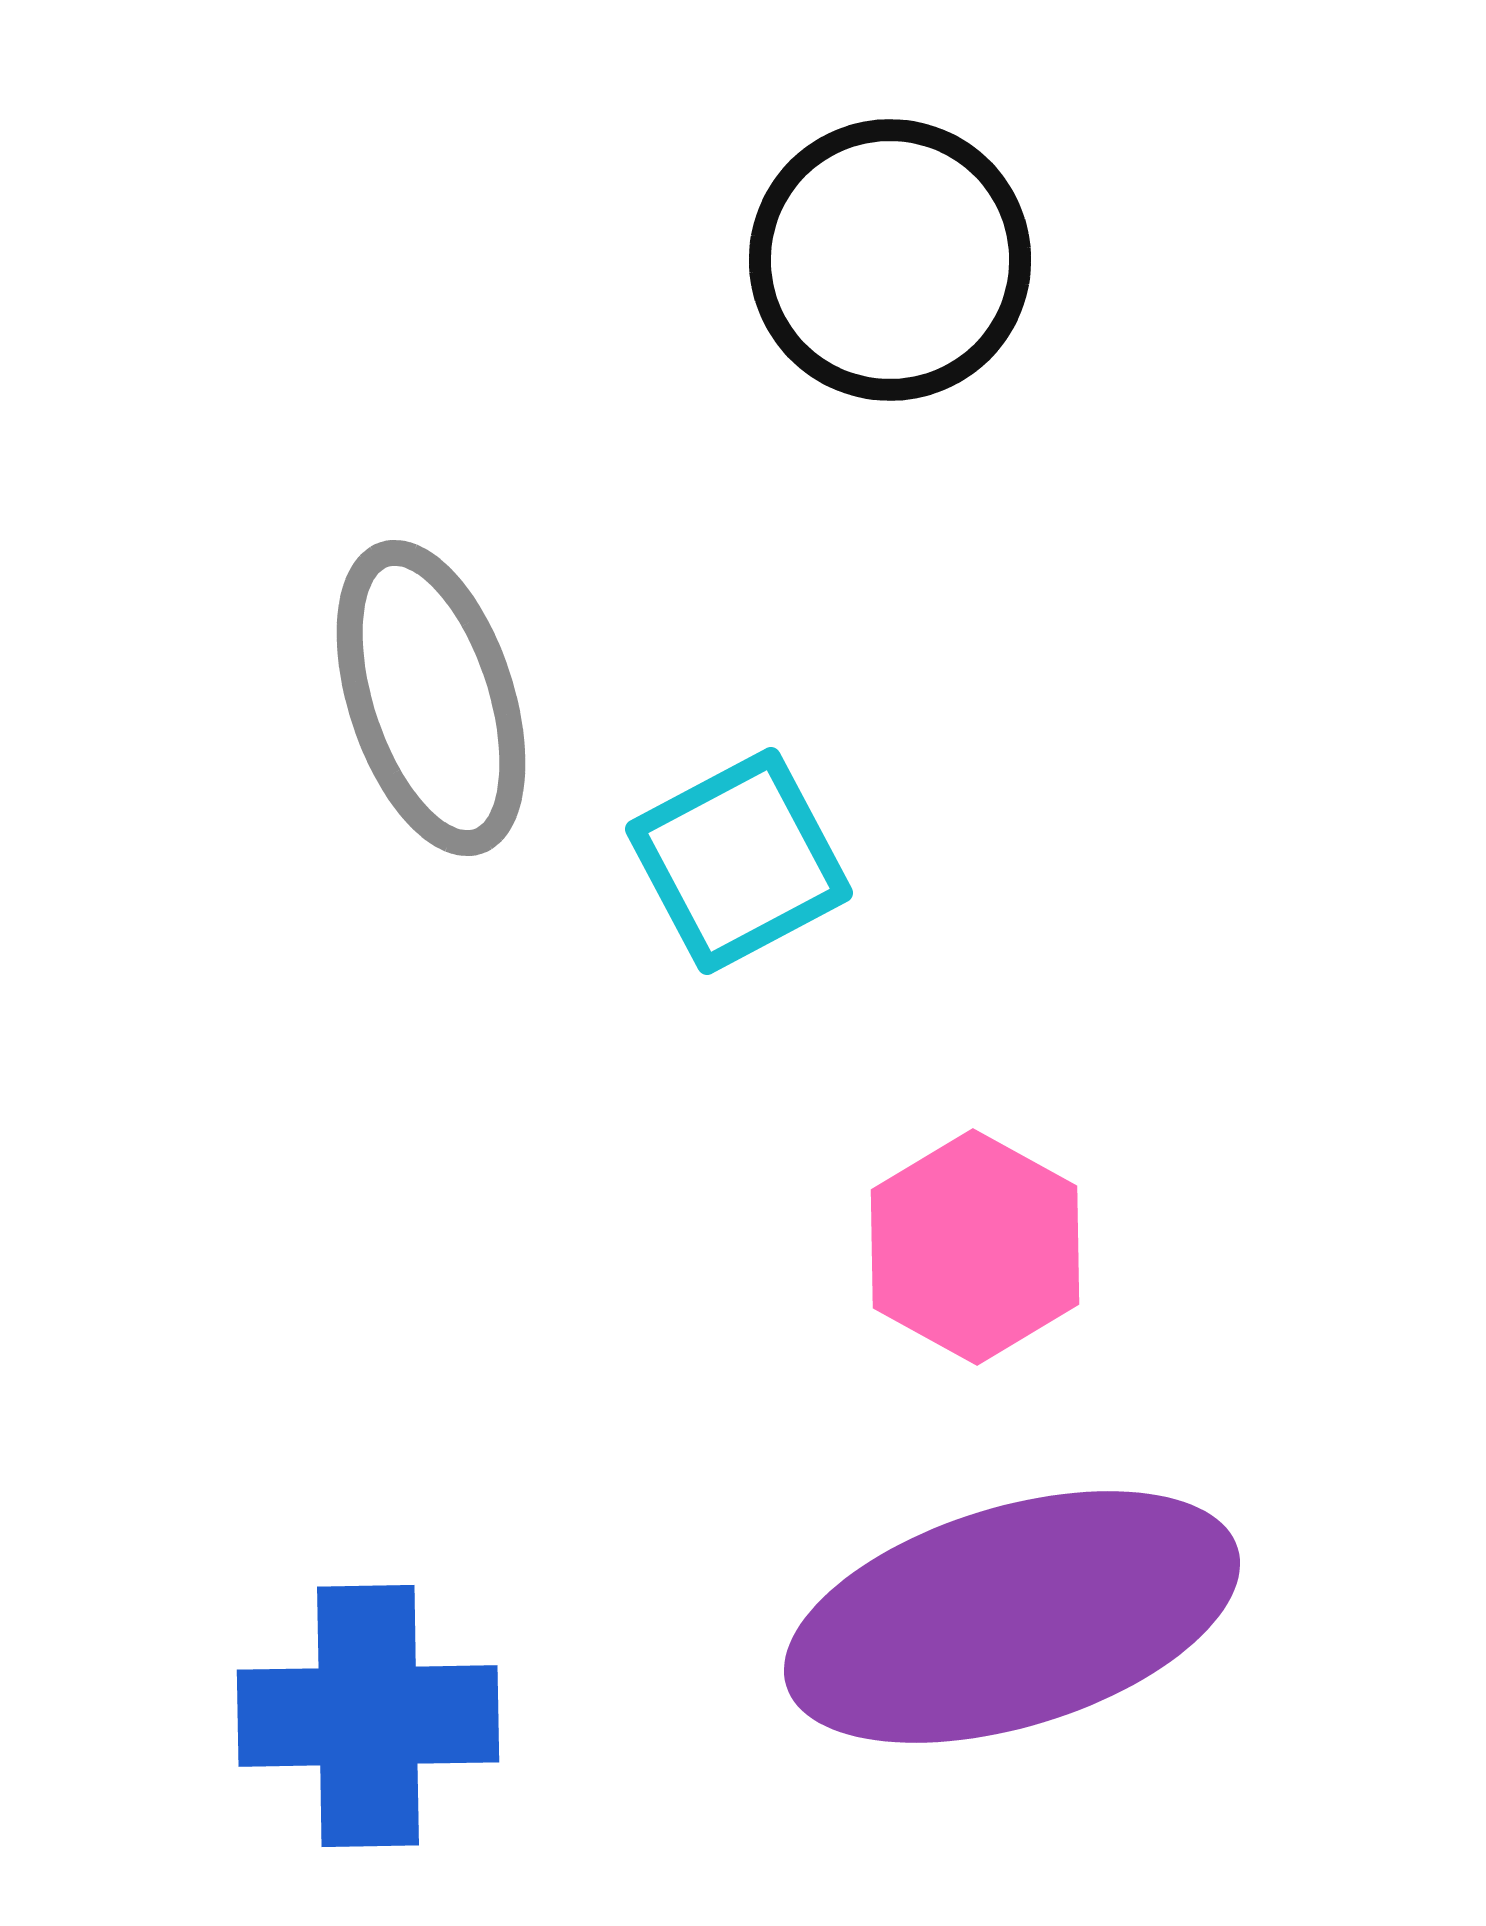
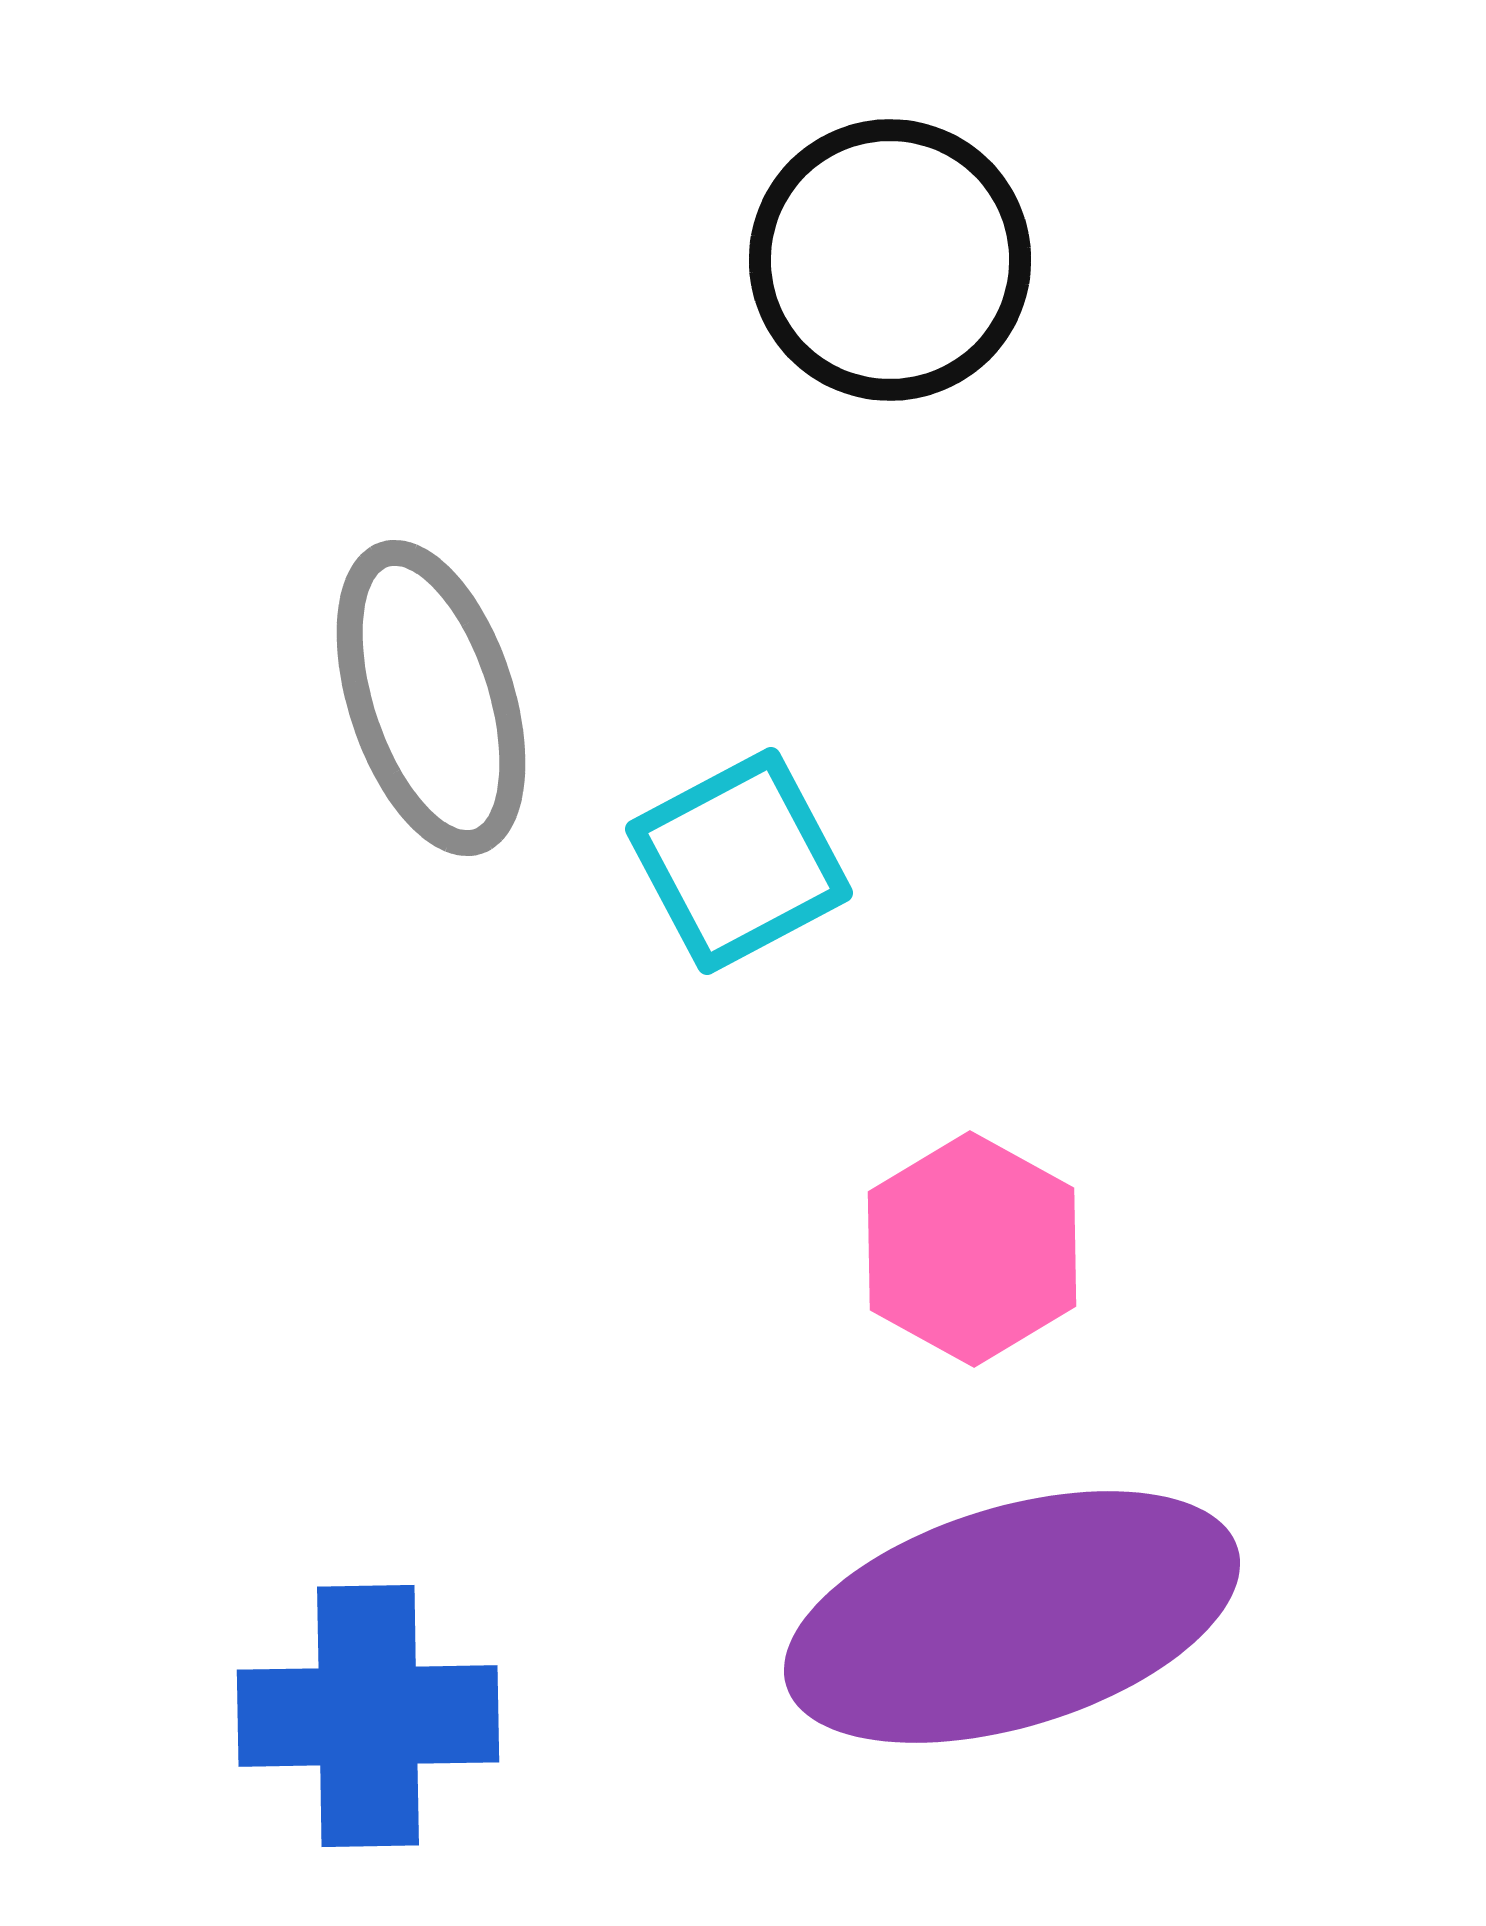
pink hexagon: moved 3 px left, 2 px down
